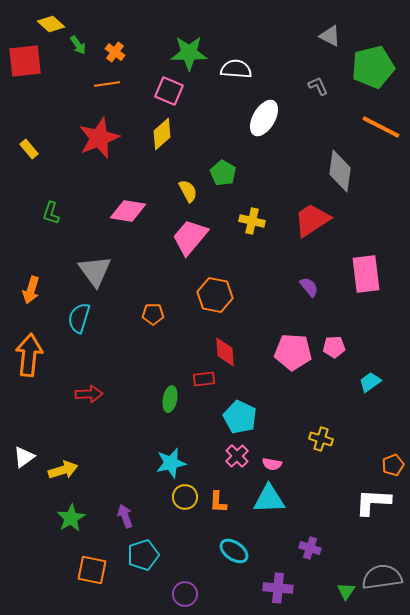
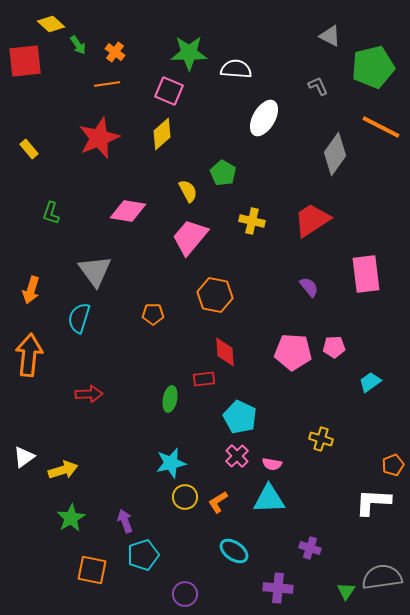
gray diamond at (340, 171): moved 5 px left, 17 px up; rotated 27 degrees clockwise
orange L-shape at (218, 502): rotated 55 degrees clockwise
purple arrow at (125, 516): moved 5 px down
